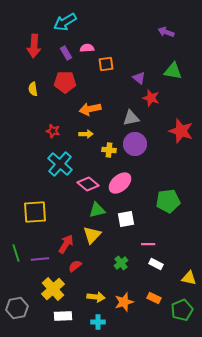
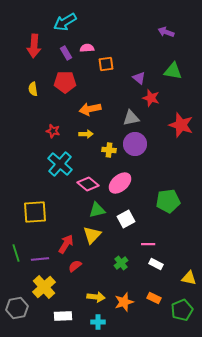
red star at (181, 131): moved 6 px up
white square at (126, 219): rotated 18 degrees counterclockwise
yellow cross at (53, 289): moved 9 px left, 2 px up
